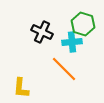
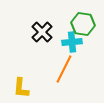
green hexagon: rotated 10 degrees counterclockwise
black cross: rotated 20 degrees clockwise
orange line: rotated 72 degrees clockwise
